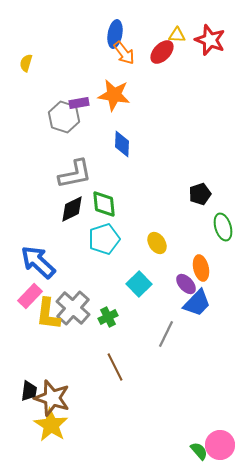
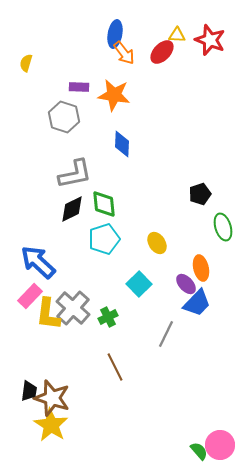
purple rectangle: moved 16 px up; rotated 12 degrees clockwise
